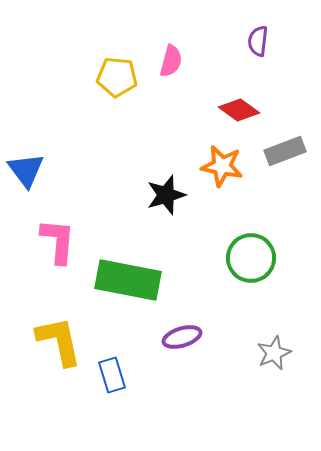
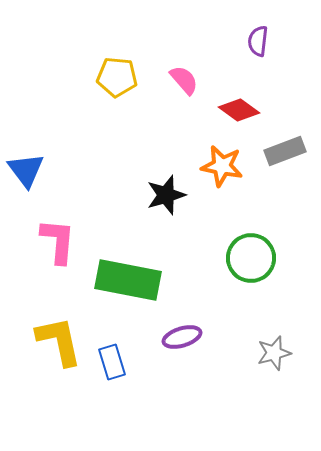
pink semicircle: moved 13 px right, 19 px down; rotated 56 degrees counterclockwise
gray star: rotated 8 degrees clockwise
blue rectangle: moved 13 px up
